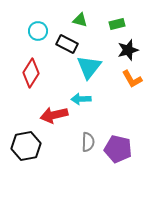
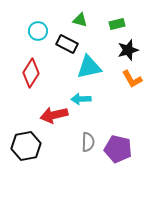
cyan triangle: rotated 40 degrees clockwise
